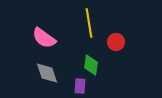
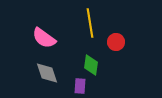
yellow line: moved 1 px right
